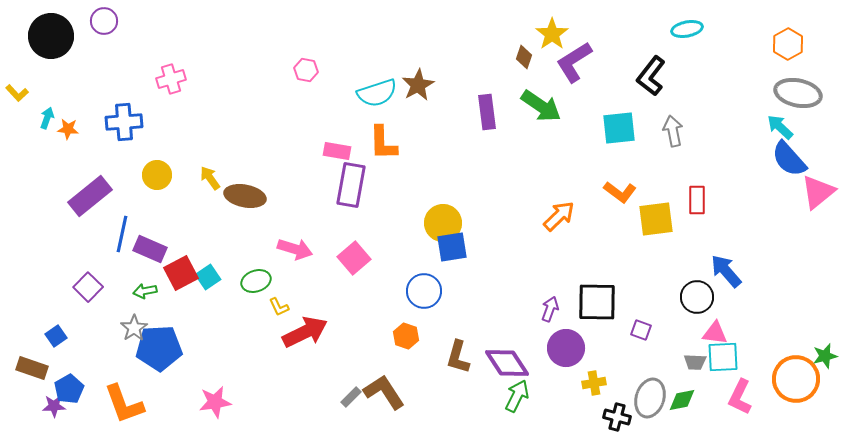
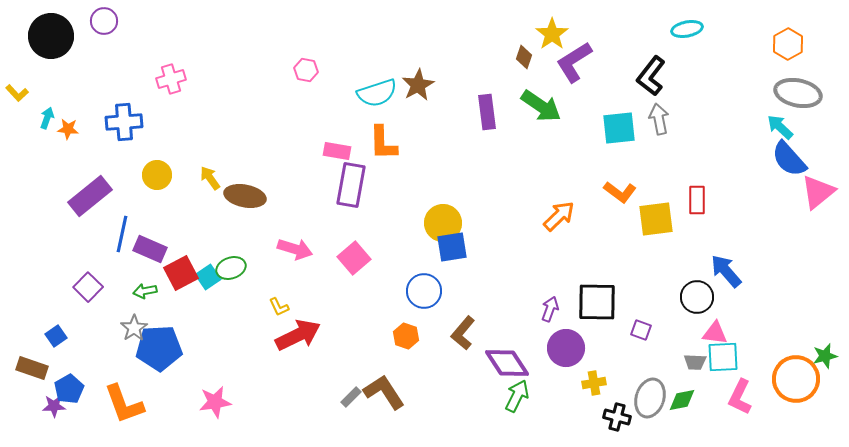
gray arrow at (673, 131): moved 14 px left, 12 px up
green ellipse at (256, 281): moved 25 px left, 13 px up
red arrow at (305, 332): moved 7 px left, 3 px down
brown L-shape at (458, 357): moved 5 px right, 24 px up; rotated 24 degrees clockwise
